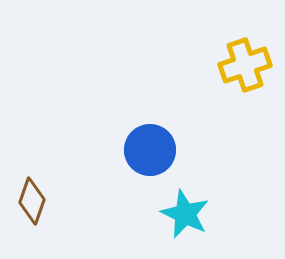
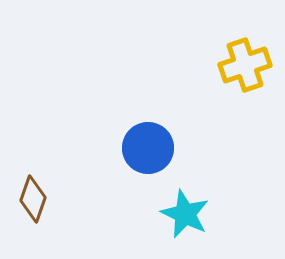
blue circle: moved 2 px left, 2 px up
brown diamond: moved 1 px right, 2 px up
